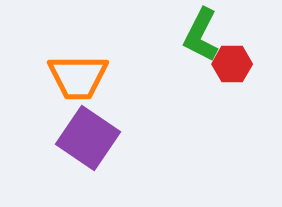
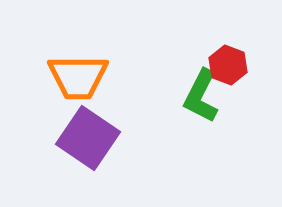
green L-shape: moved 61 px down
red hexagon: moved 4 px left, 1 px down; rotated 21 degrees clockwise
